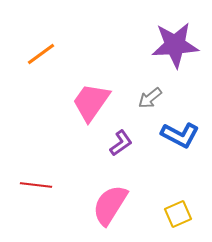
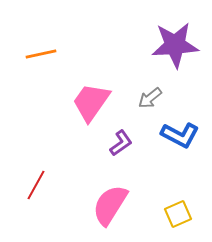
orange line: rotated 24 degrees clockwise
red line: rotated 68 degrees counterclockwise
